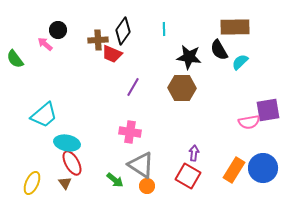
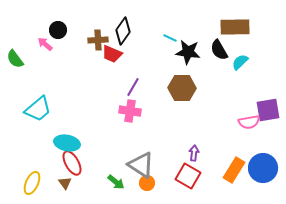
cyan line: moved 6 px right, 9 px down; rotated 64 degrees counterclockwise
black star: moved 1 px left, 5 px up
cyan trapezoid: moved 6 px left, 6 px up
pink cross: moved 21 px up
green arrow: moved 1 px right, 2 px down
orange circle: moved 3 px up
